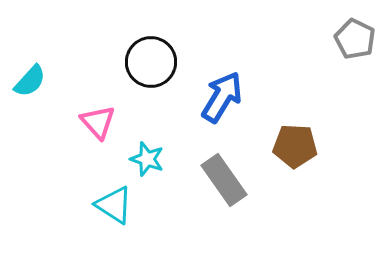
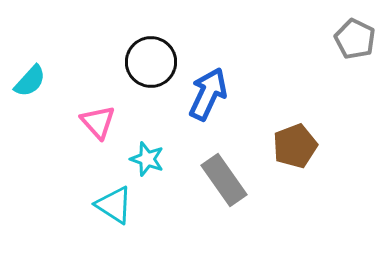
blue arrow: moved 14 px left, 3 px up; rotated 6 degrees counterclockwise
brown pentagon: rotated 24 degrees counterclockwise
